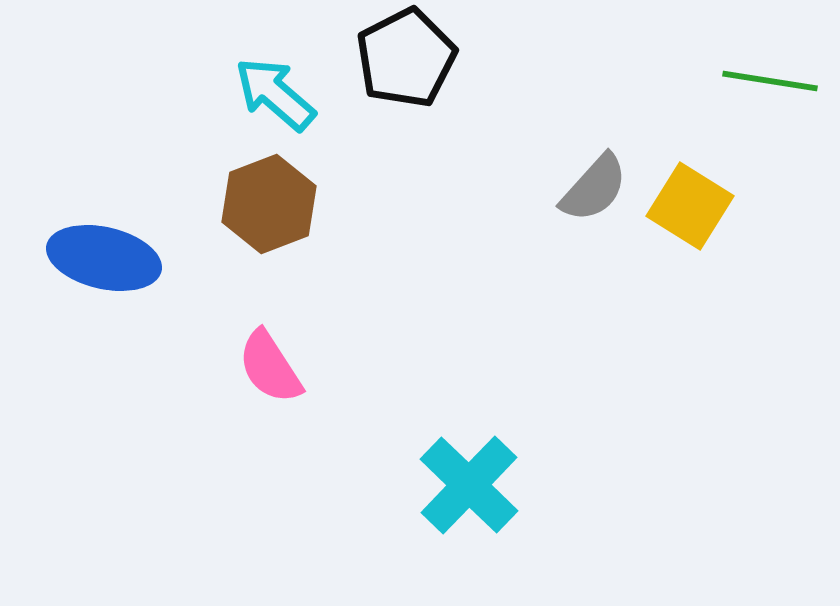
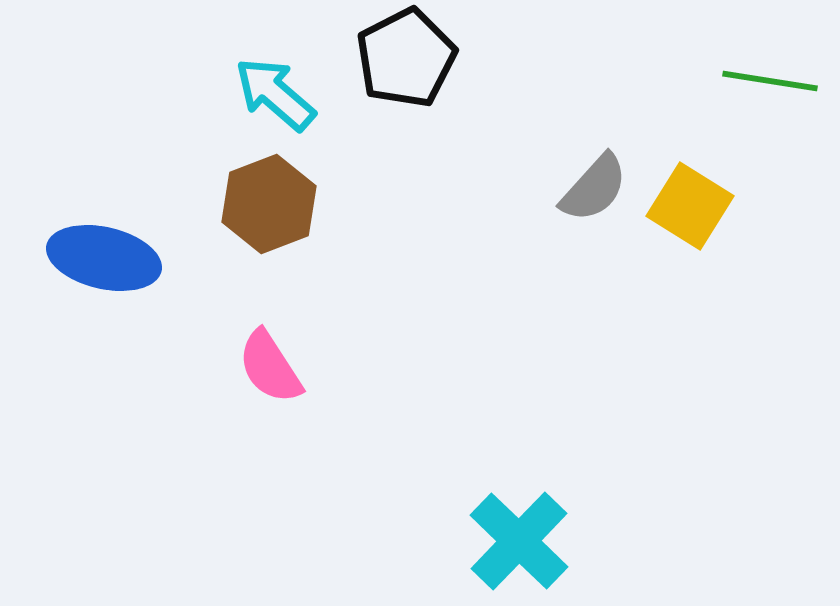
cyan cross: moved 50 px right, 56 px down
